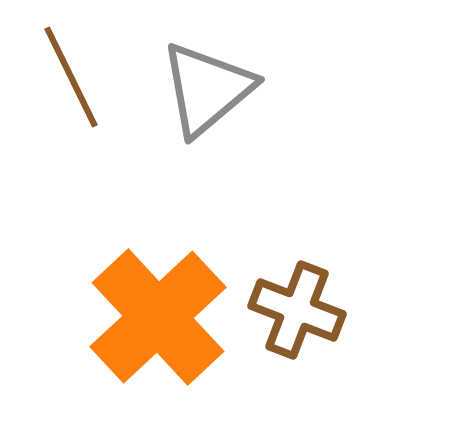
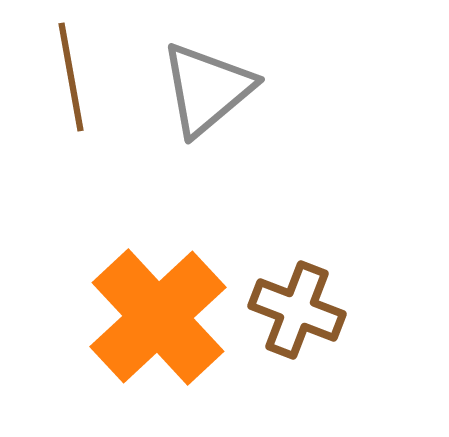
brown line: rotated 16 degrees clockwise
